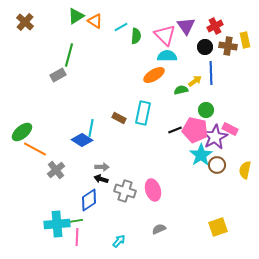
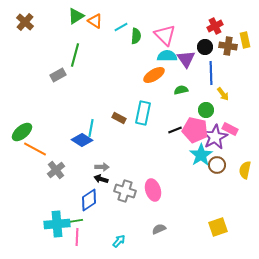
purple triangle at (186, 26): moved 33 px down
green line at (69, 55): moved 6 px right
yellow arrow at (195, 81): moved 28 px right, 13 px down; rotated 88 degrees clockwise
